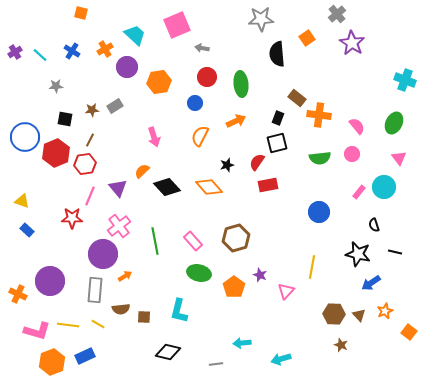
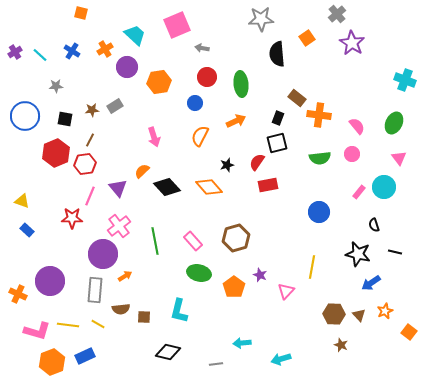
blue circle at (25, 137): moved 21 px up
